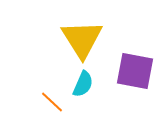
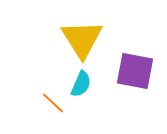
cyan semicircle: moved 2 px left
orange line: moved 1 px right, 1 px down
